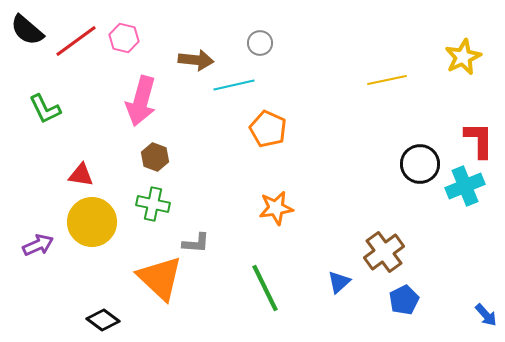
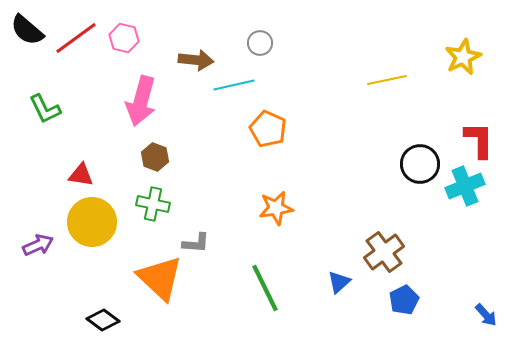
red line: moved 3 px up
